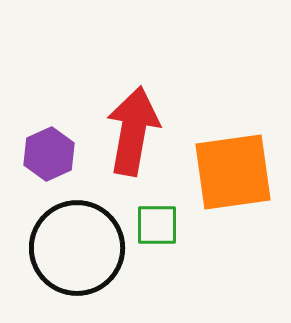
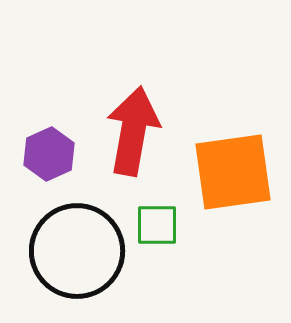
black circle: moved 3 px down
